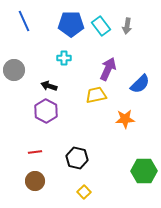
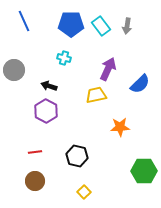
cyan cross: rotated 16 degrees clockwise
orange star: moved 5 px left, 8 px down
black hexagon: moved 2 px up
